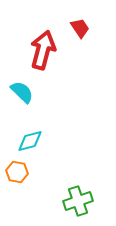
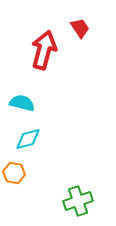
red arrow: moved 1 px right
cyan semicircle: moved 11 px down; rotated 30 degrees counterclockwise
cyan diamond: moved 2 px left, 2 px up
orange hexagon: moved 3 px left, 1 px down
